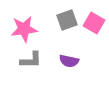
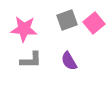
pink square: rotated 20 degrees clockwise
pink star: rotated 12 degrees clockwise
purple semicircle: rotated 48 degrees clockwise
